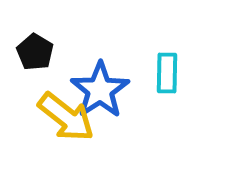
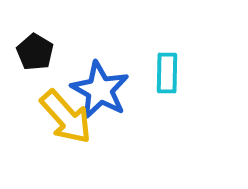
blue star: rotated 10 degrees counterclockwise
yellow arrow: rotated 10 degrees clockwise
